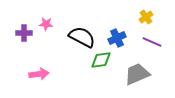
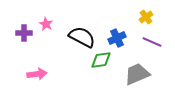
pink star: rotated 24 degrees clockwise
pink arrow: moved 2 px left
